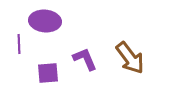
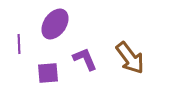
purple ellipse: moved 10 px right, 3 px down; rotated 60 degrees counterclockwise
